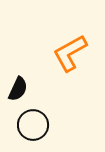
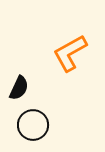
black semicircle: moved 1 px right, 1 px up
